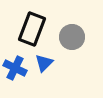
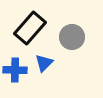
black rectangle: moved 2 px left, 1 px up; rotated 20 degrees clockwise
blue cross: moved 2 px down; rotated 25 degrees counterclockwise
